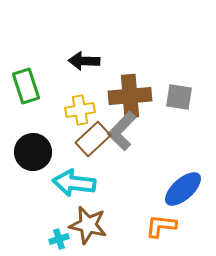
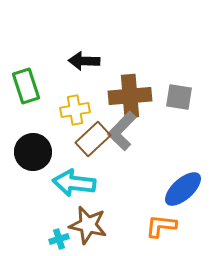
yellow cross: moved 5 px left
